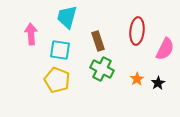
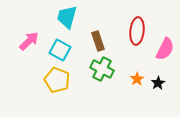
pink arrow: moved 2 px left, 7 px down; rotated 50 degrees clockwise
cyan square: rotated 20 degrees clockwise
